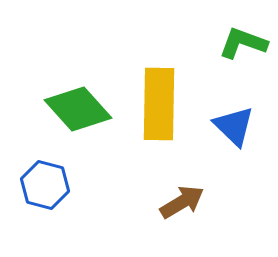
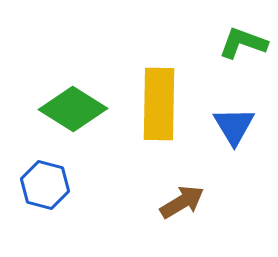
green diamond: moved 5 px left; rotated 16 degrees counterclockwise
blue triangle: rotated 15 degrees clockwise
